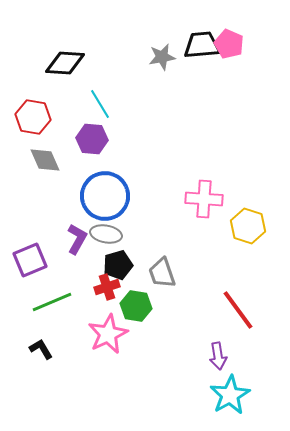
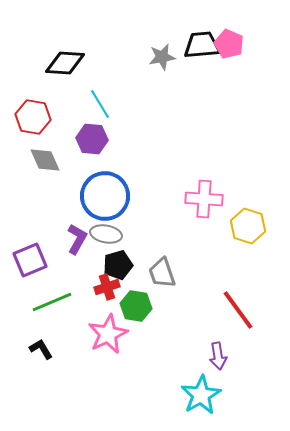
cyan star: moved 29 px left
